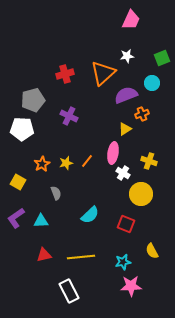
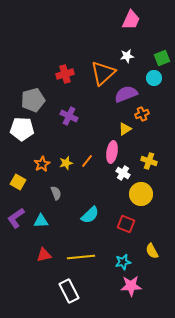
cyan circle: moved 2 px right, 5 px up
purple semicircle: moved 1 px up
pink ellipse: moved 1 px left, 1 px up
